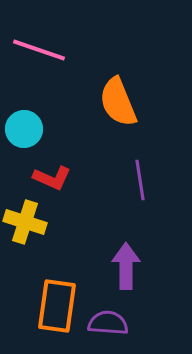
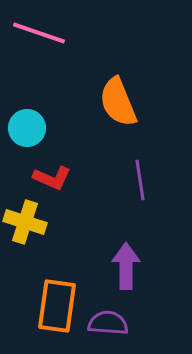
pink line: moved 17 px up
cyan circle: moved 3 px right, 1 px up
